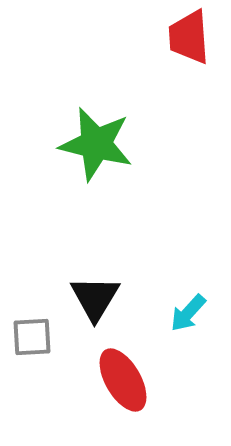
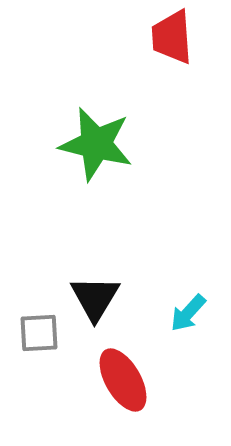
red trapezoid: moved 17 px left
gray square: moved 7 px right, 4 px up
